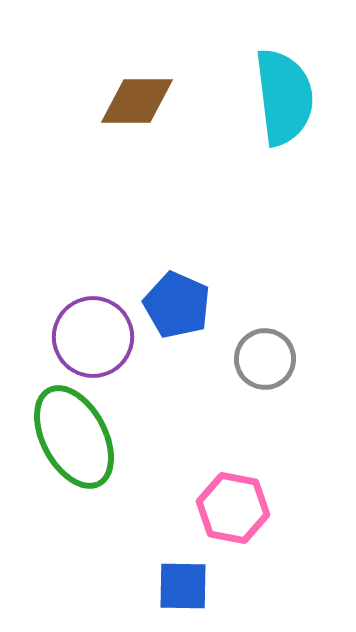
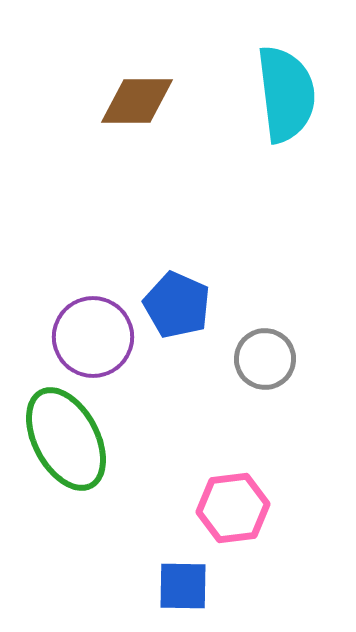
cyan semicircle: moved 2 px right, 3 px up
green ellipse: moved 8 px left, 2 px down
pink hexagon: rotated 18 degrees counterclockwise
